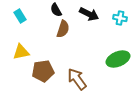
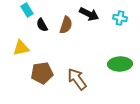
black semicircle: moved 14 px left, 15 px down
cyan rectangle: moved 7 px right, 6 px up
brown semicircle: moved 3 px right, 4 px up
yellow triangle: moved 4 px up
green ellipse: moved 2 px right, 5 px down; rotated 20 degrees clockwise
brown pentagon: moved 1 px left, 2 px down
